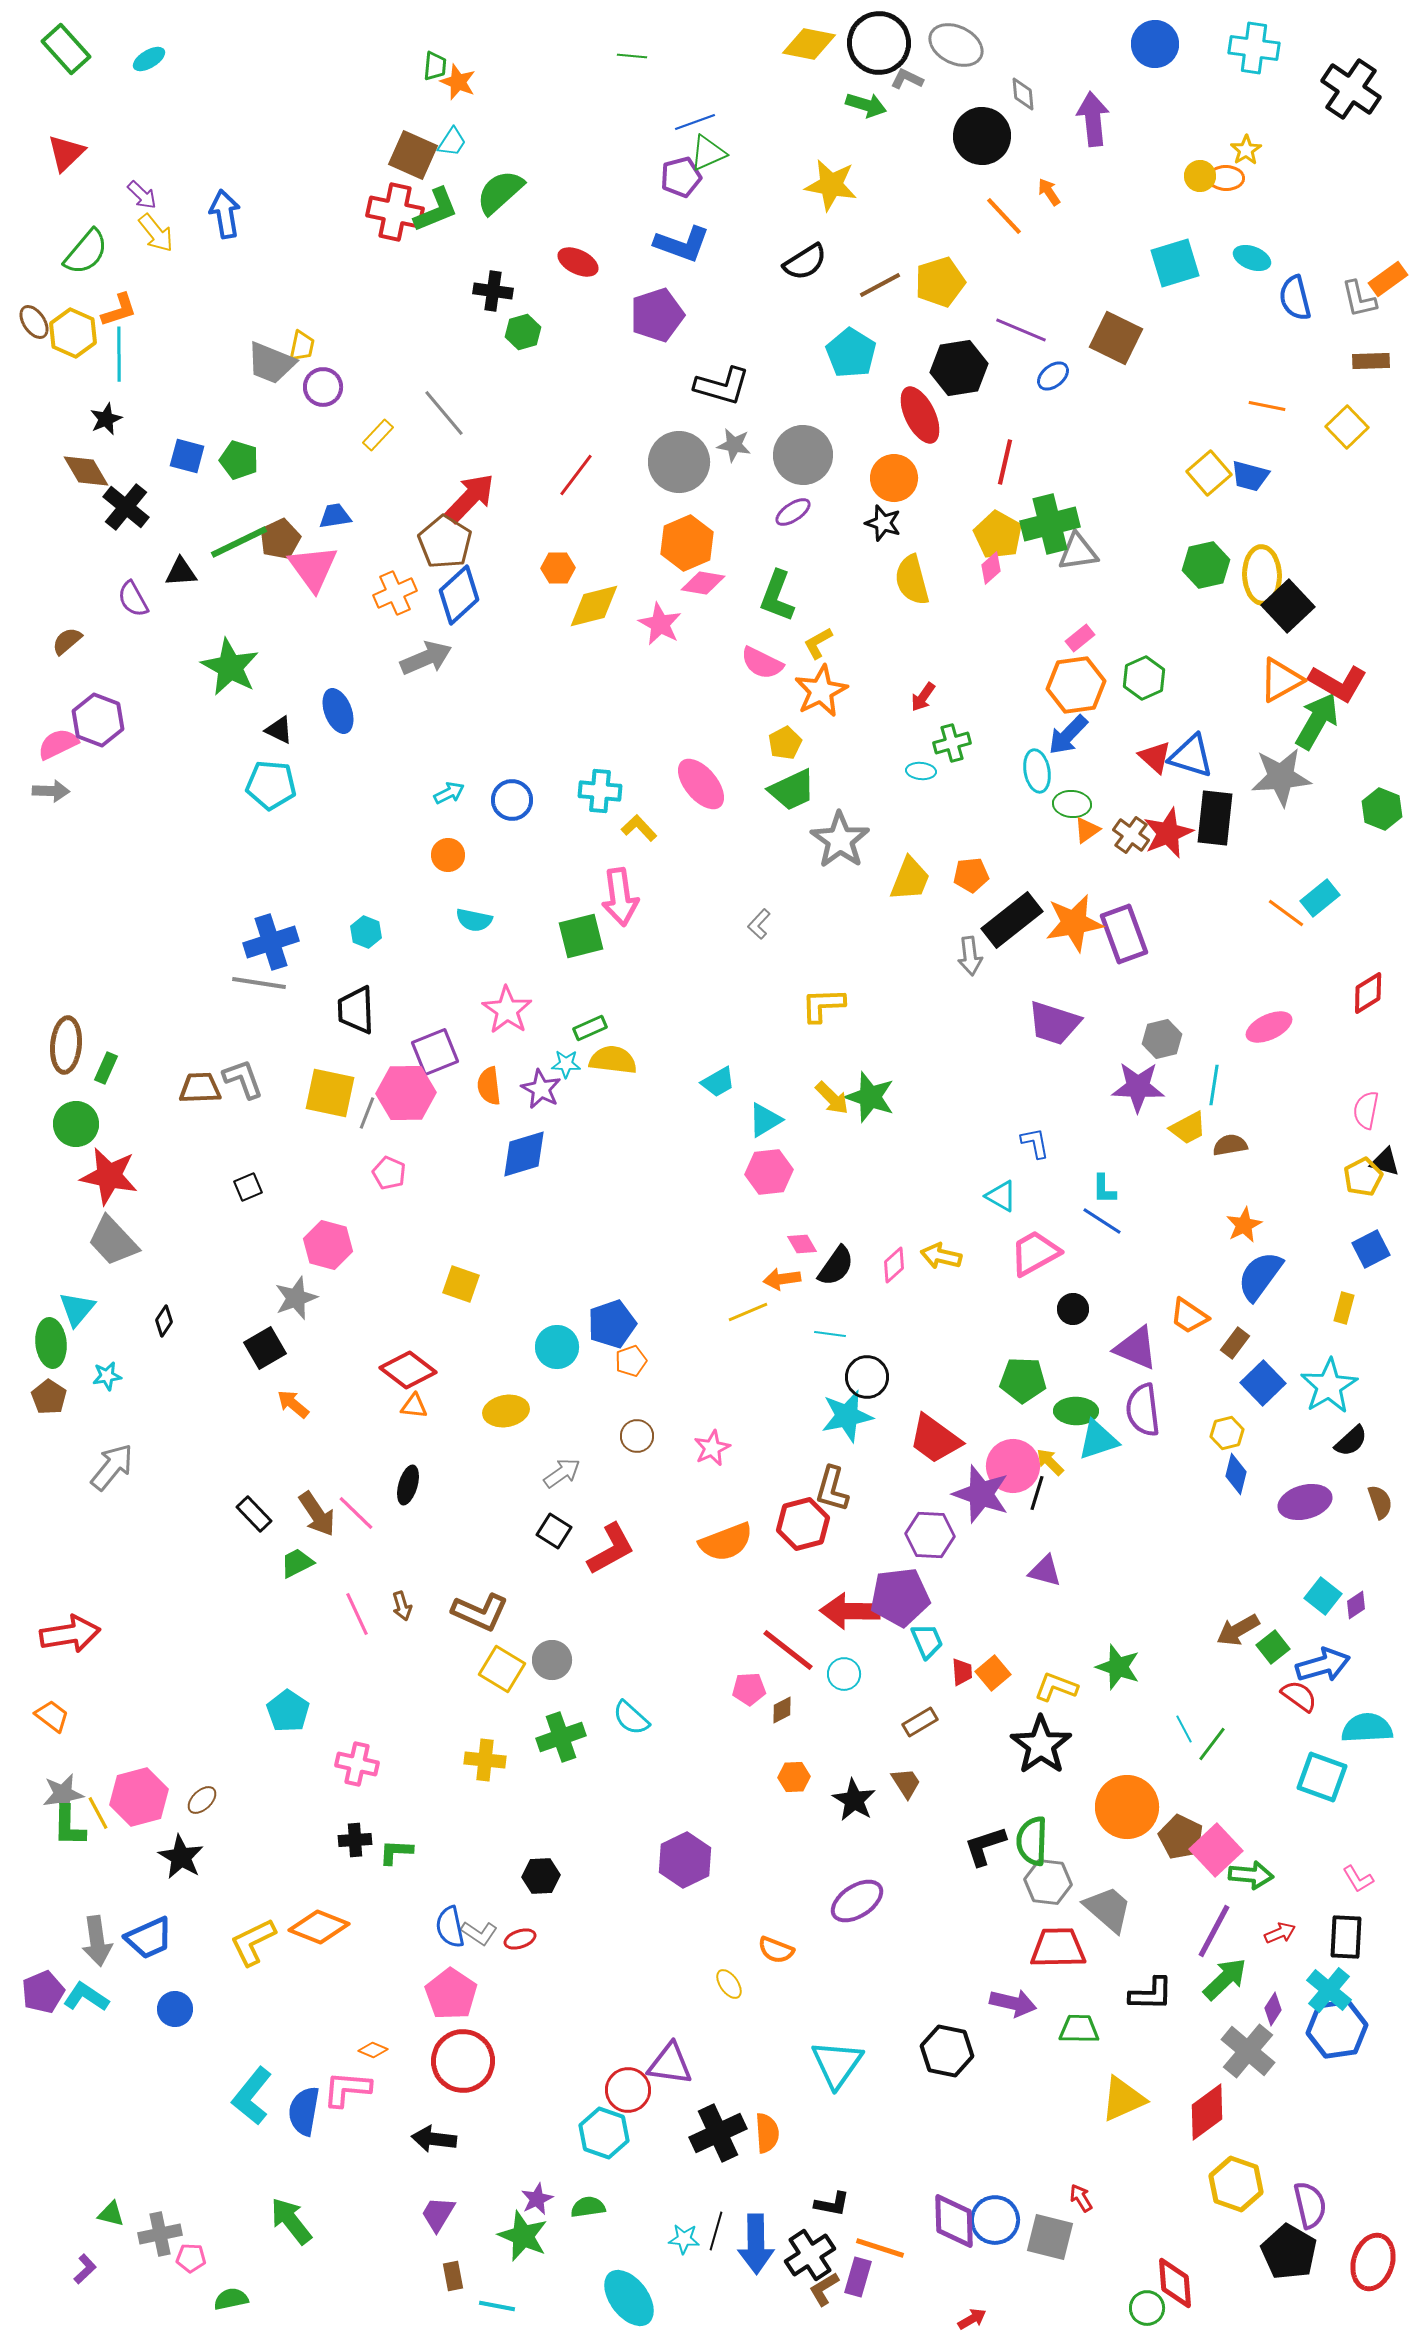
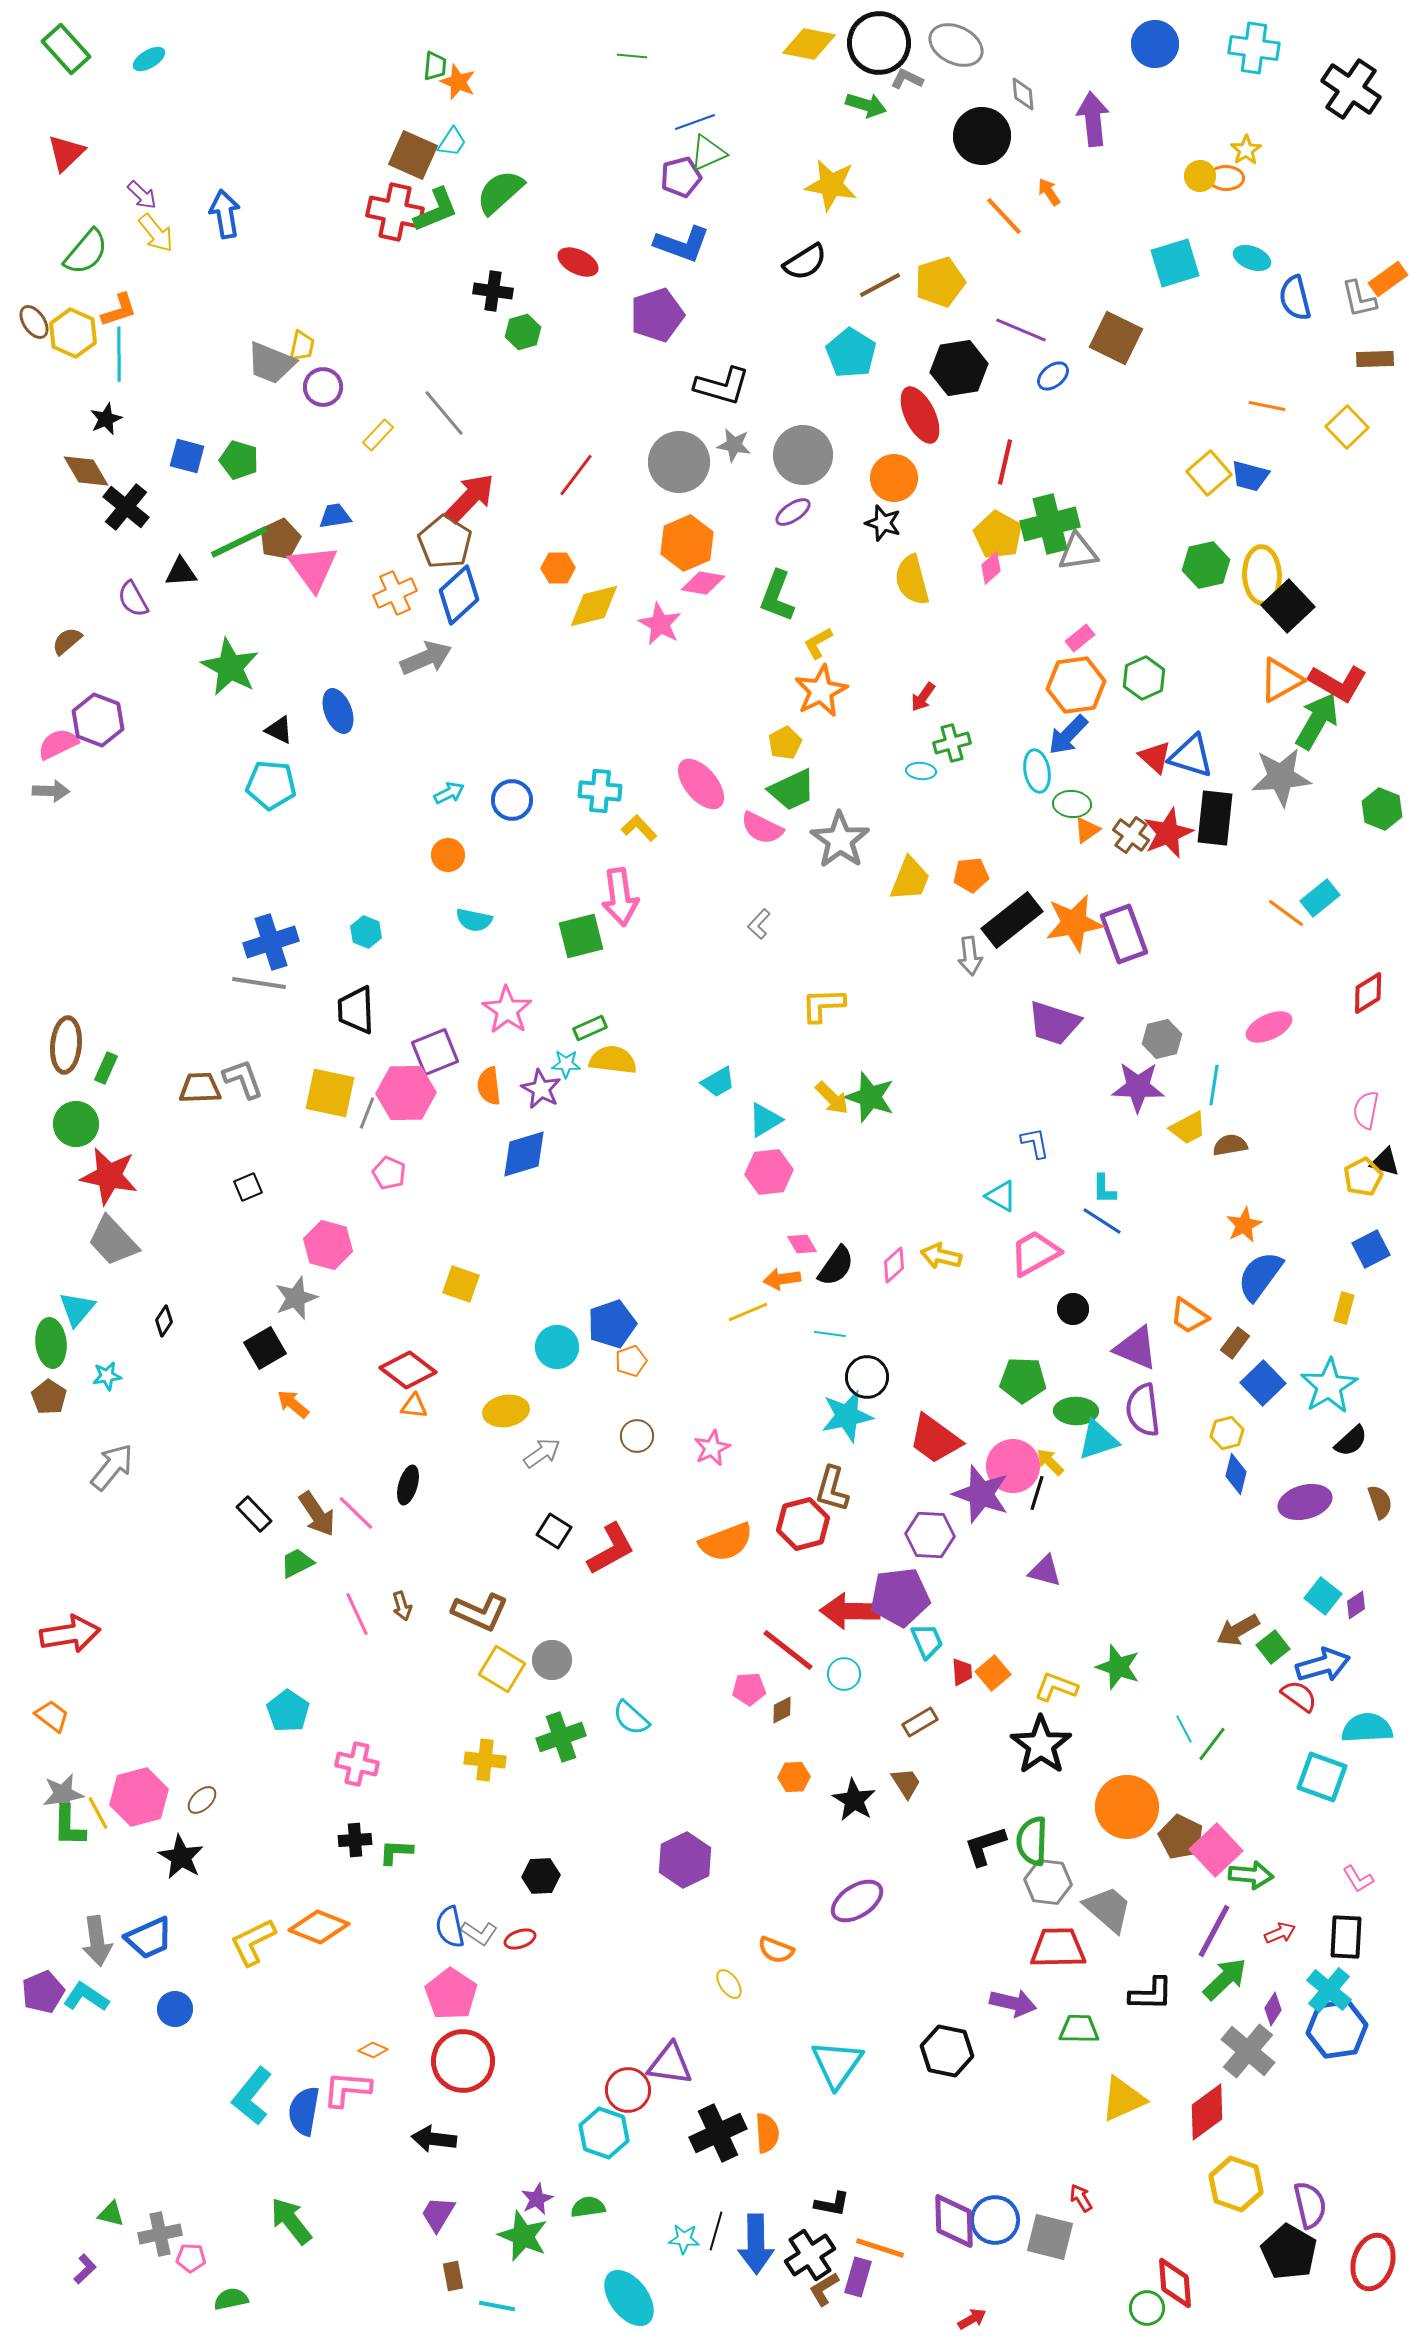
brown rectangle at (1371, 361): moved 4 px right, 2 px up
pink semicircle at (762, 663): moved 165 px down
gray arrow at (562, 1473): moved 20 px left, 20 px up
